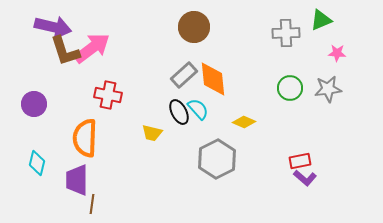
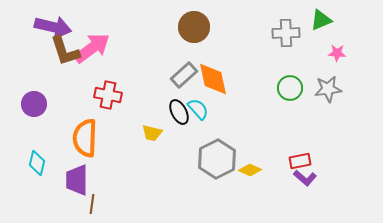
orange diamond: rotated 6 degrees counterclockwise
yellow diamond: moved 6 px right, 48 px down
